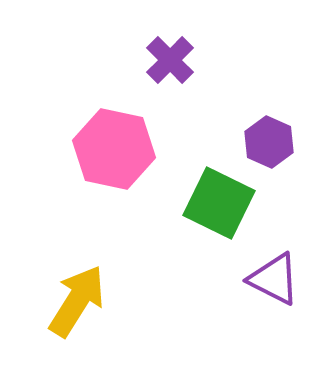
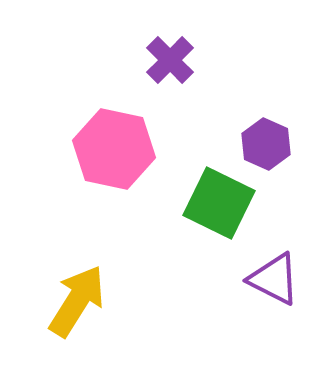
purple hexagon: moved 3 px left, 2 px down
